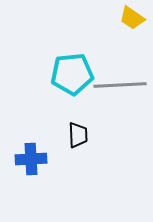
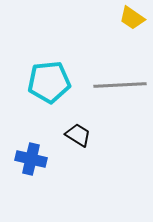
cyan pentagon: moved 23 px left, 8 px down
black trapezoid: rotated 56 degrees counterclockwise
blue cross: rotated 16 degrees clockwise
